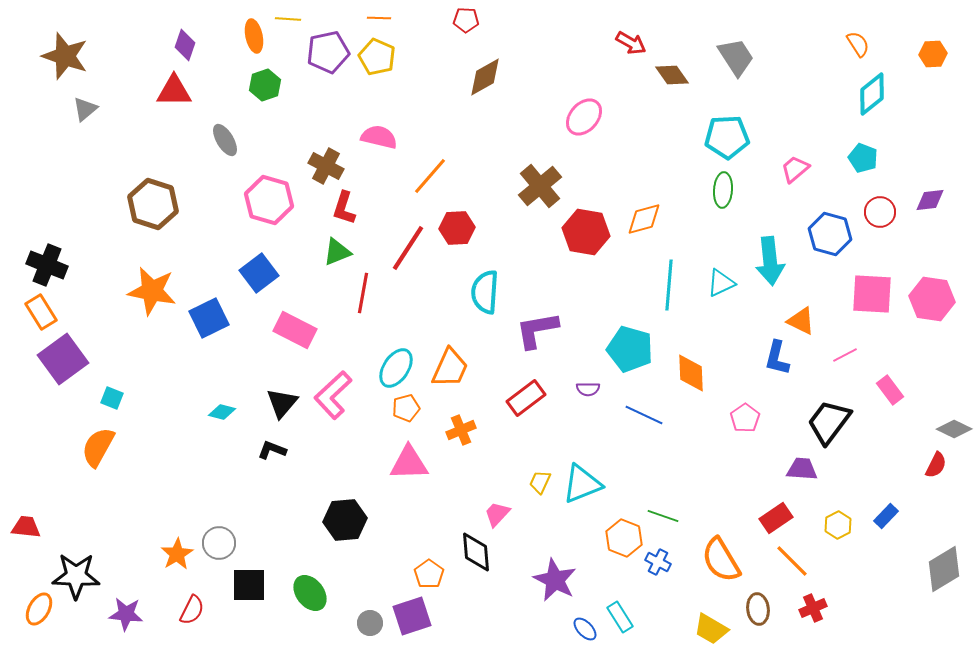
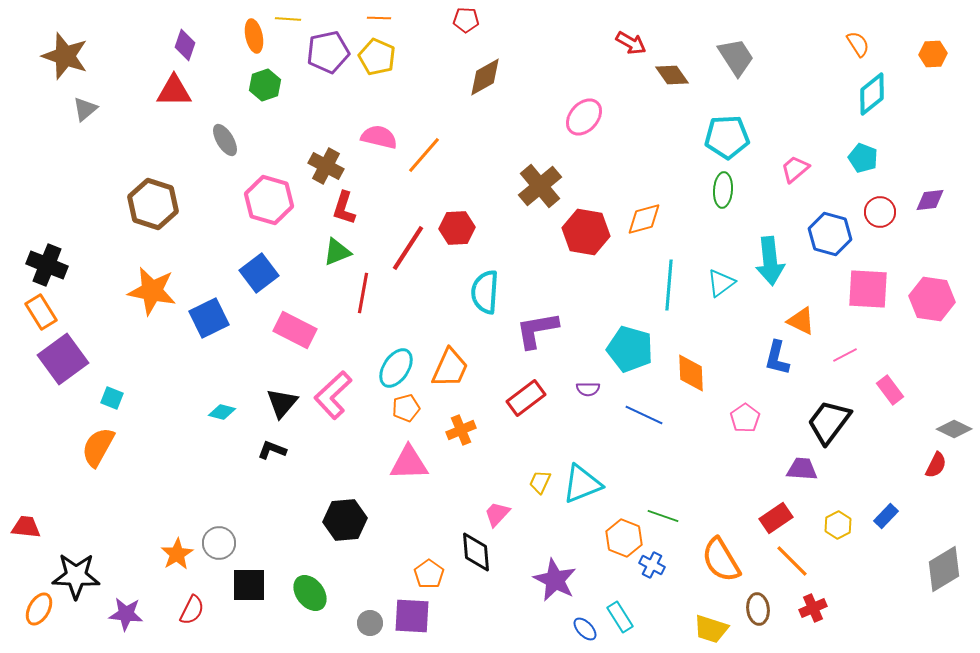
orange line at (430, 176): moved 6 px left, 21 px up
cyan triangle at (721, 283): rotated 12 degrees counterclockwise
pink square at (872, 294): moved 4 px left, 5 px up
blue cross at (658, 562): moved 6 px left, 3 px down
purple square at (412, 616): rotated 21 degrees clockwise
yellow trapezoid at (711, 629): rotated 12 degrees counterclockwise
